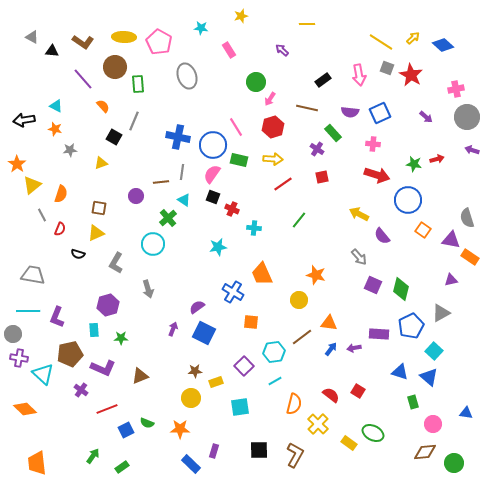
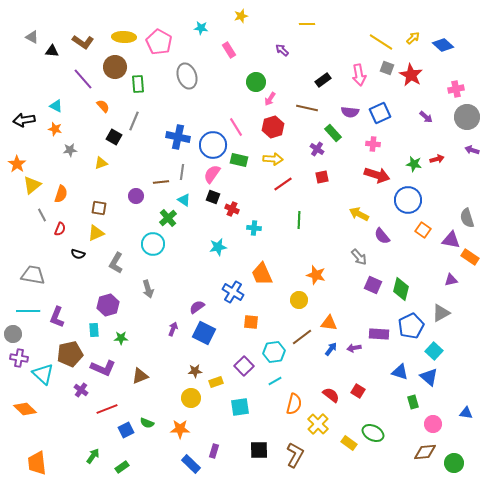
green line at (299, 220): rotated 36 degrees counterclockwise
